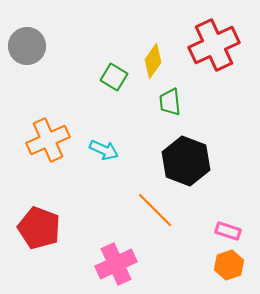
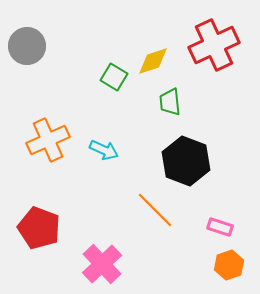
yellow diamond: rotated 36 degrees clockwise
pink rectangle: moved 8 px left, 4 px up
pink cross: moved 14 px left; rotated 18 degrees counterclockwise
